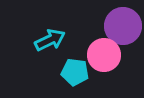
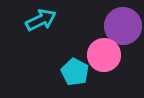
cyan arrow: moved 9 px left, 20 px up
cyan pentagon: rotated 20 degrees clockwise
